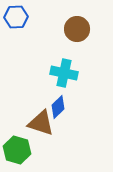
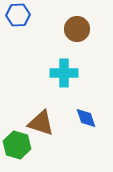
blue hexagon: moved 2 px right, 2 px up
cyan cross: rotated 12 degrees counterclockwise
blue diamond: moved 28 px right, 11 px down; rotated 65 degrees counterclockwise
green hexagon: moved 5 px up
